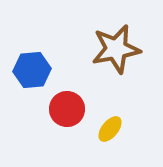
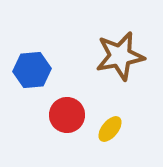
brown star: moved 4 px right, 7 px down
red circle: moved 6 px down
